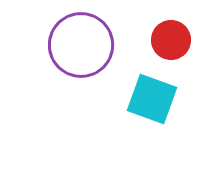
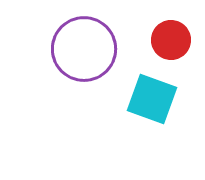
purple circle: moved 3 px right, 4 px down
